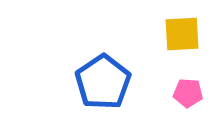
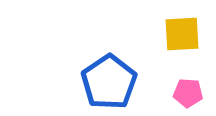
blue pentagon: moved 6 px right
